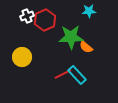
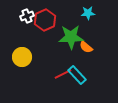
cyan star: moved 1 px left, 2 px down
